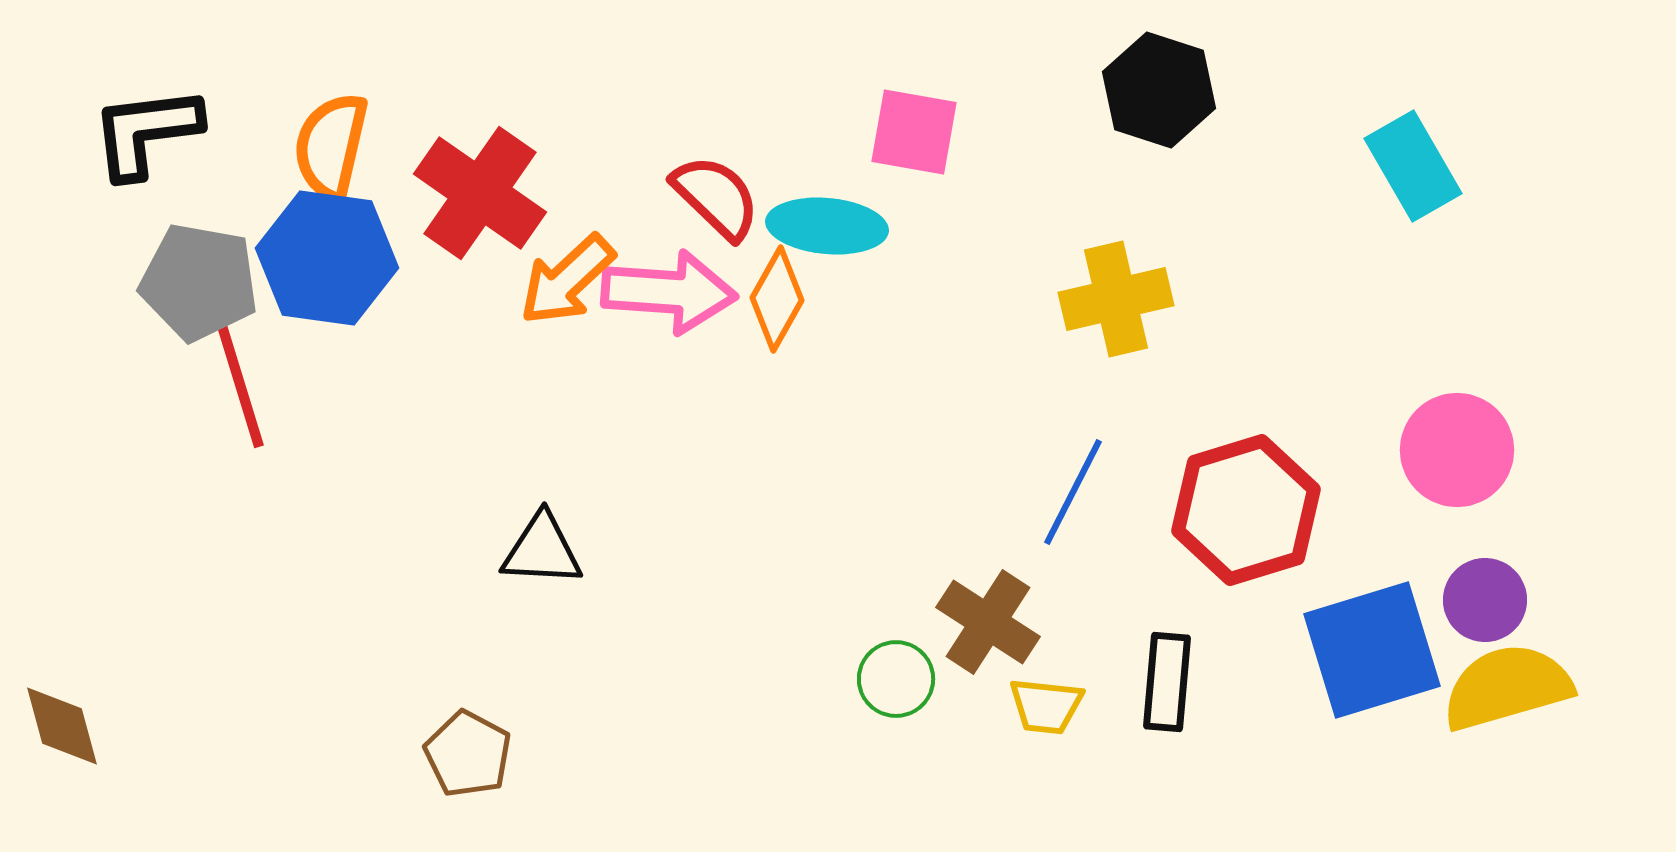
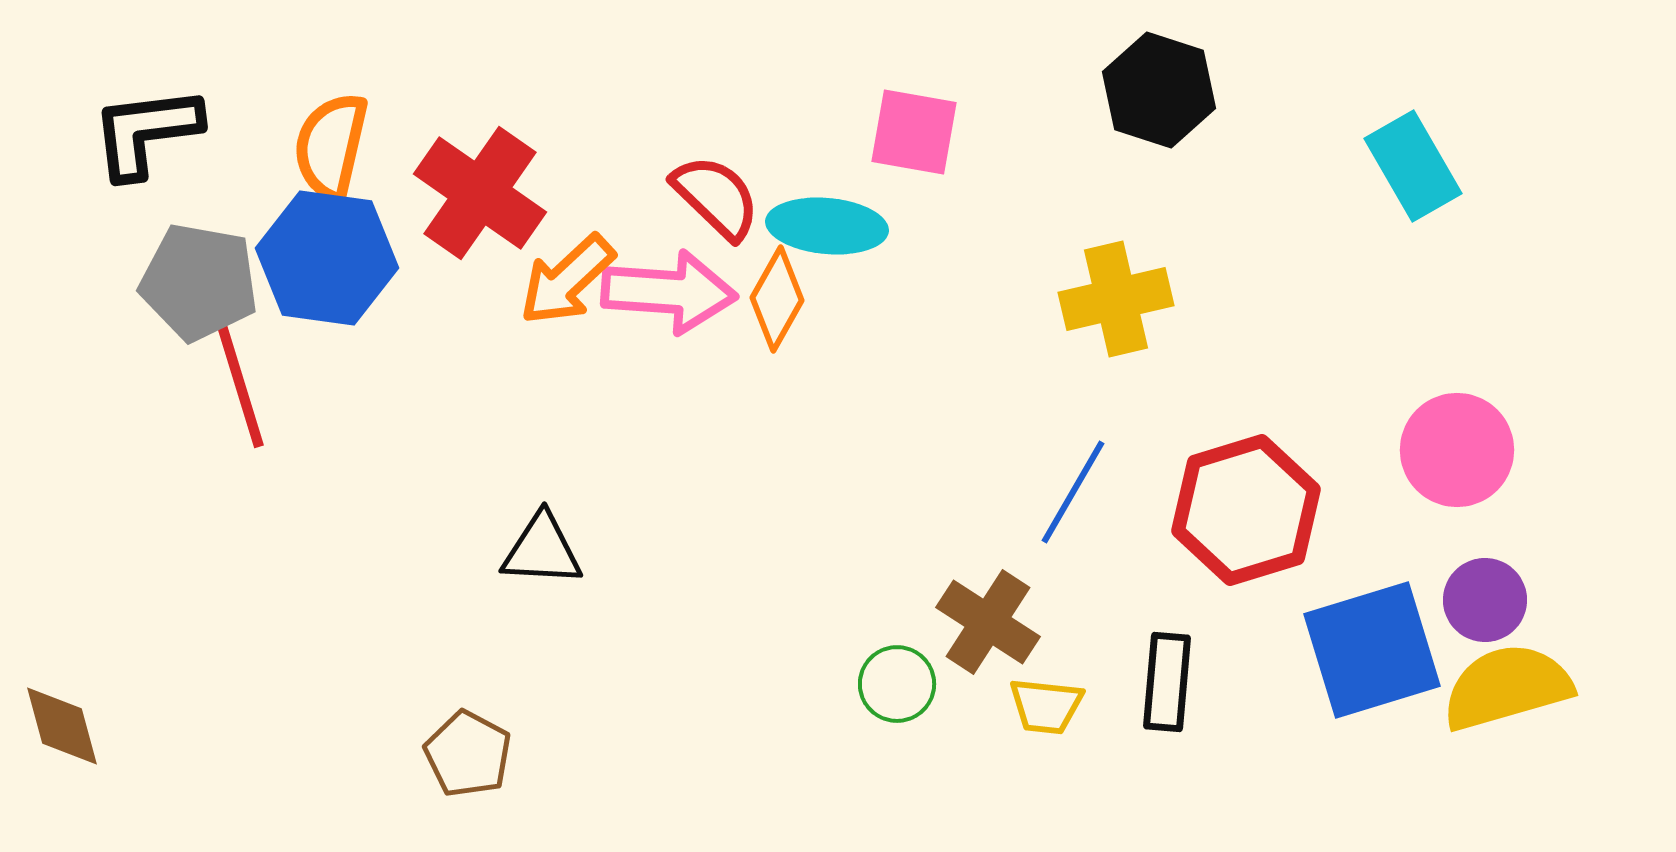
blue line: rotated 3 degrees clockwise
green circle: moved 1 px right, 5 px down
